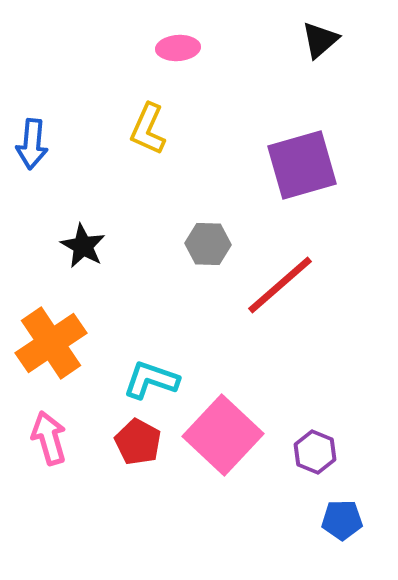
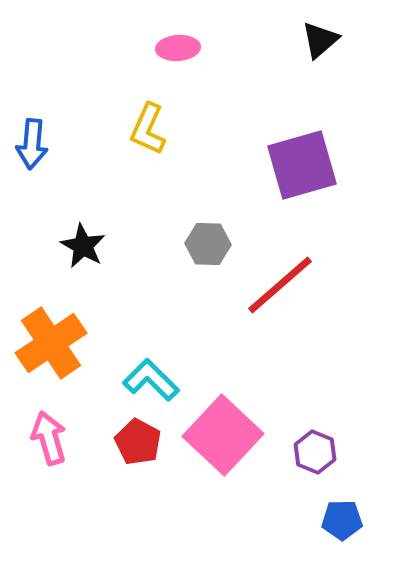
cyan L-shape: rotated 26 degrees clockwise
